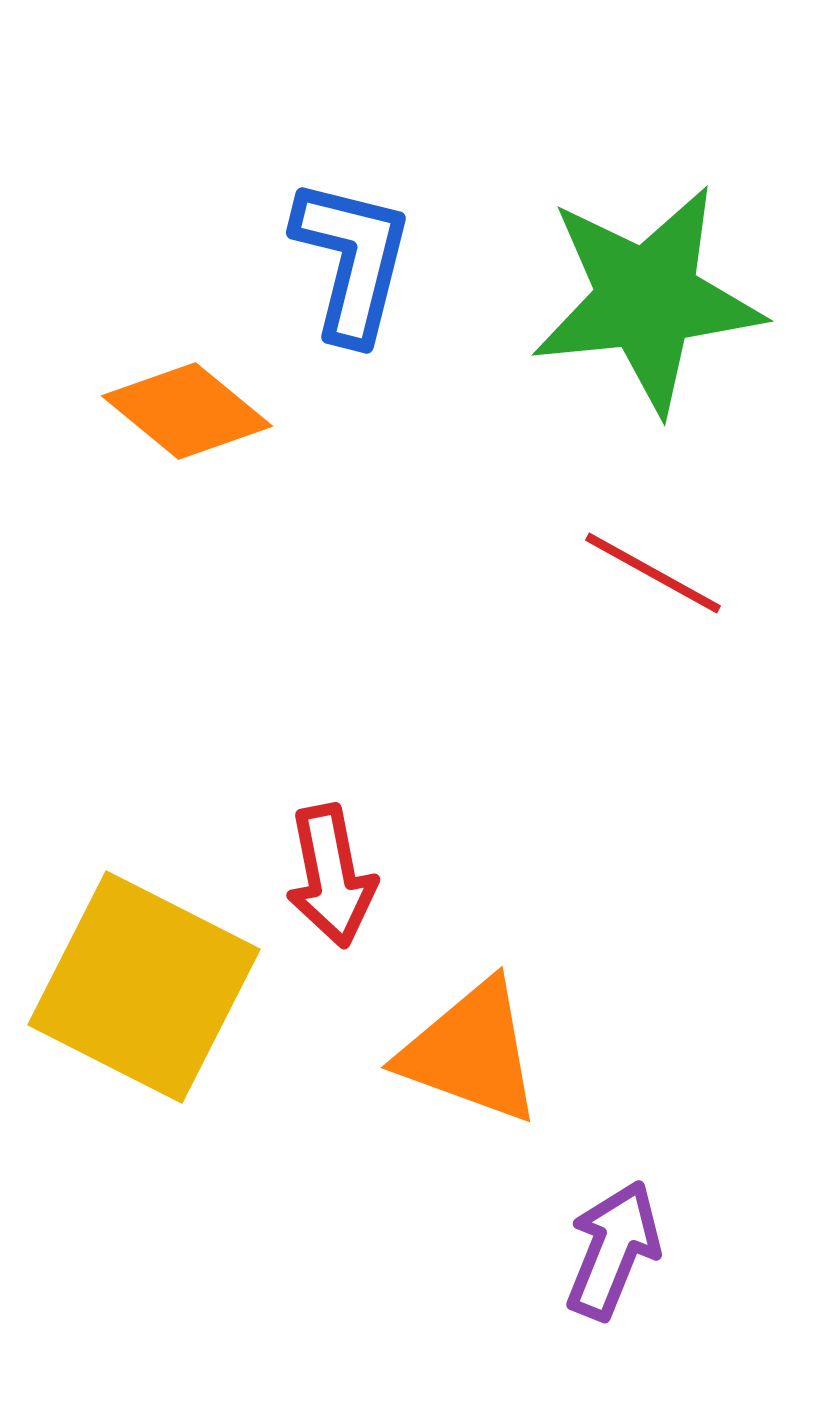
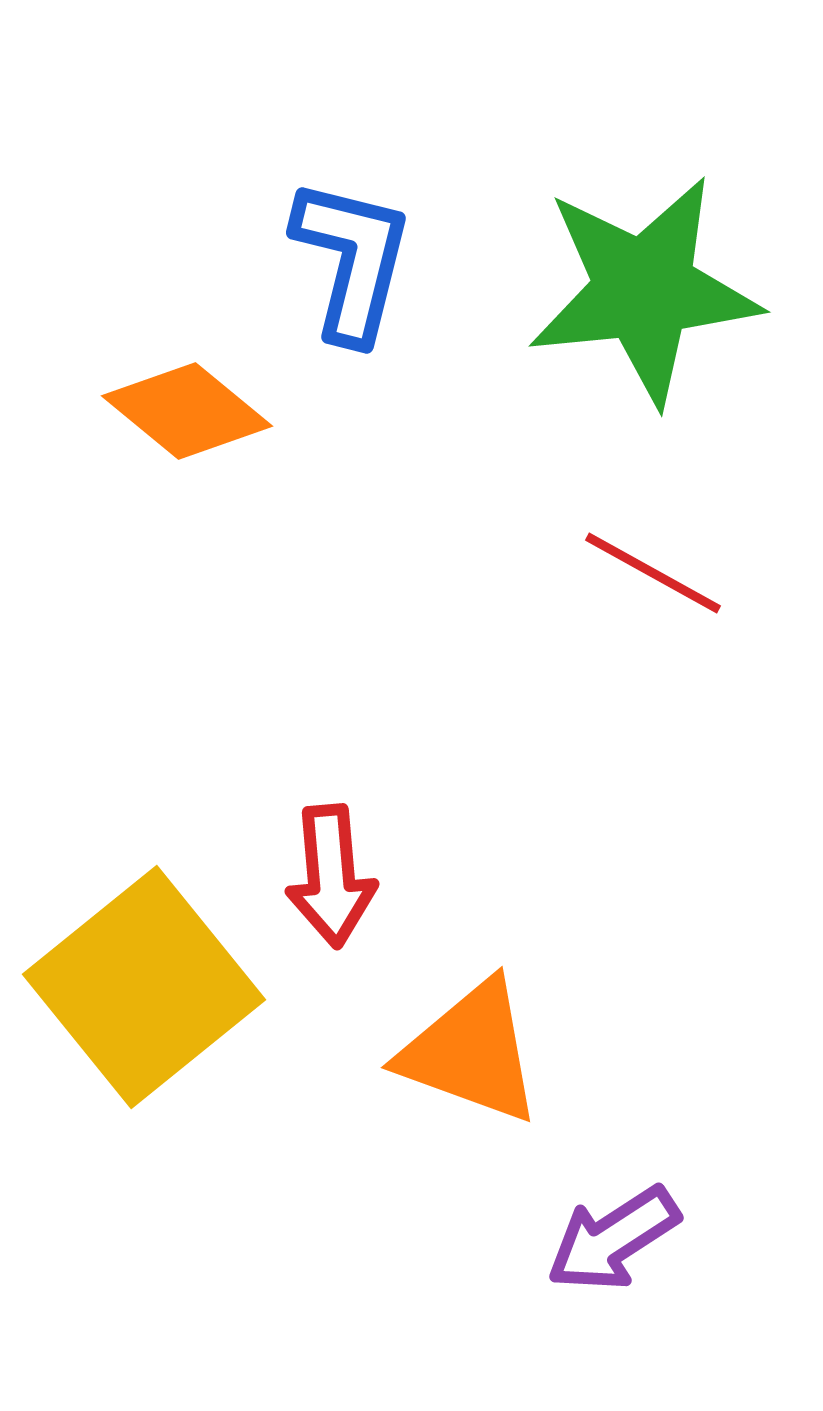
green star: moved 3 px left, 9 px up
red arrow: rotated 6 degrees clockwise
yellow square: rotated 24 degrees clockwise
purple arrow: moved 11 px up; rotated 145 degrees counterclockwise
